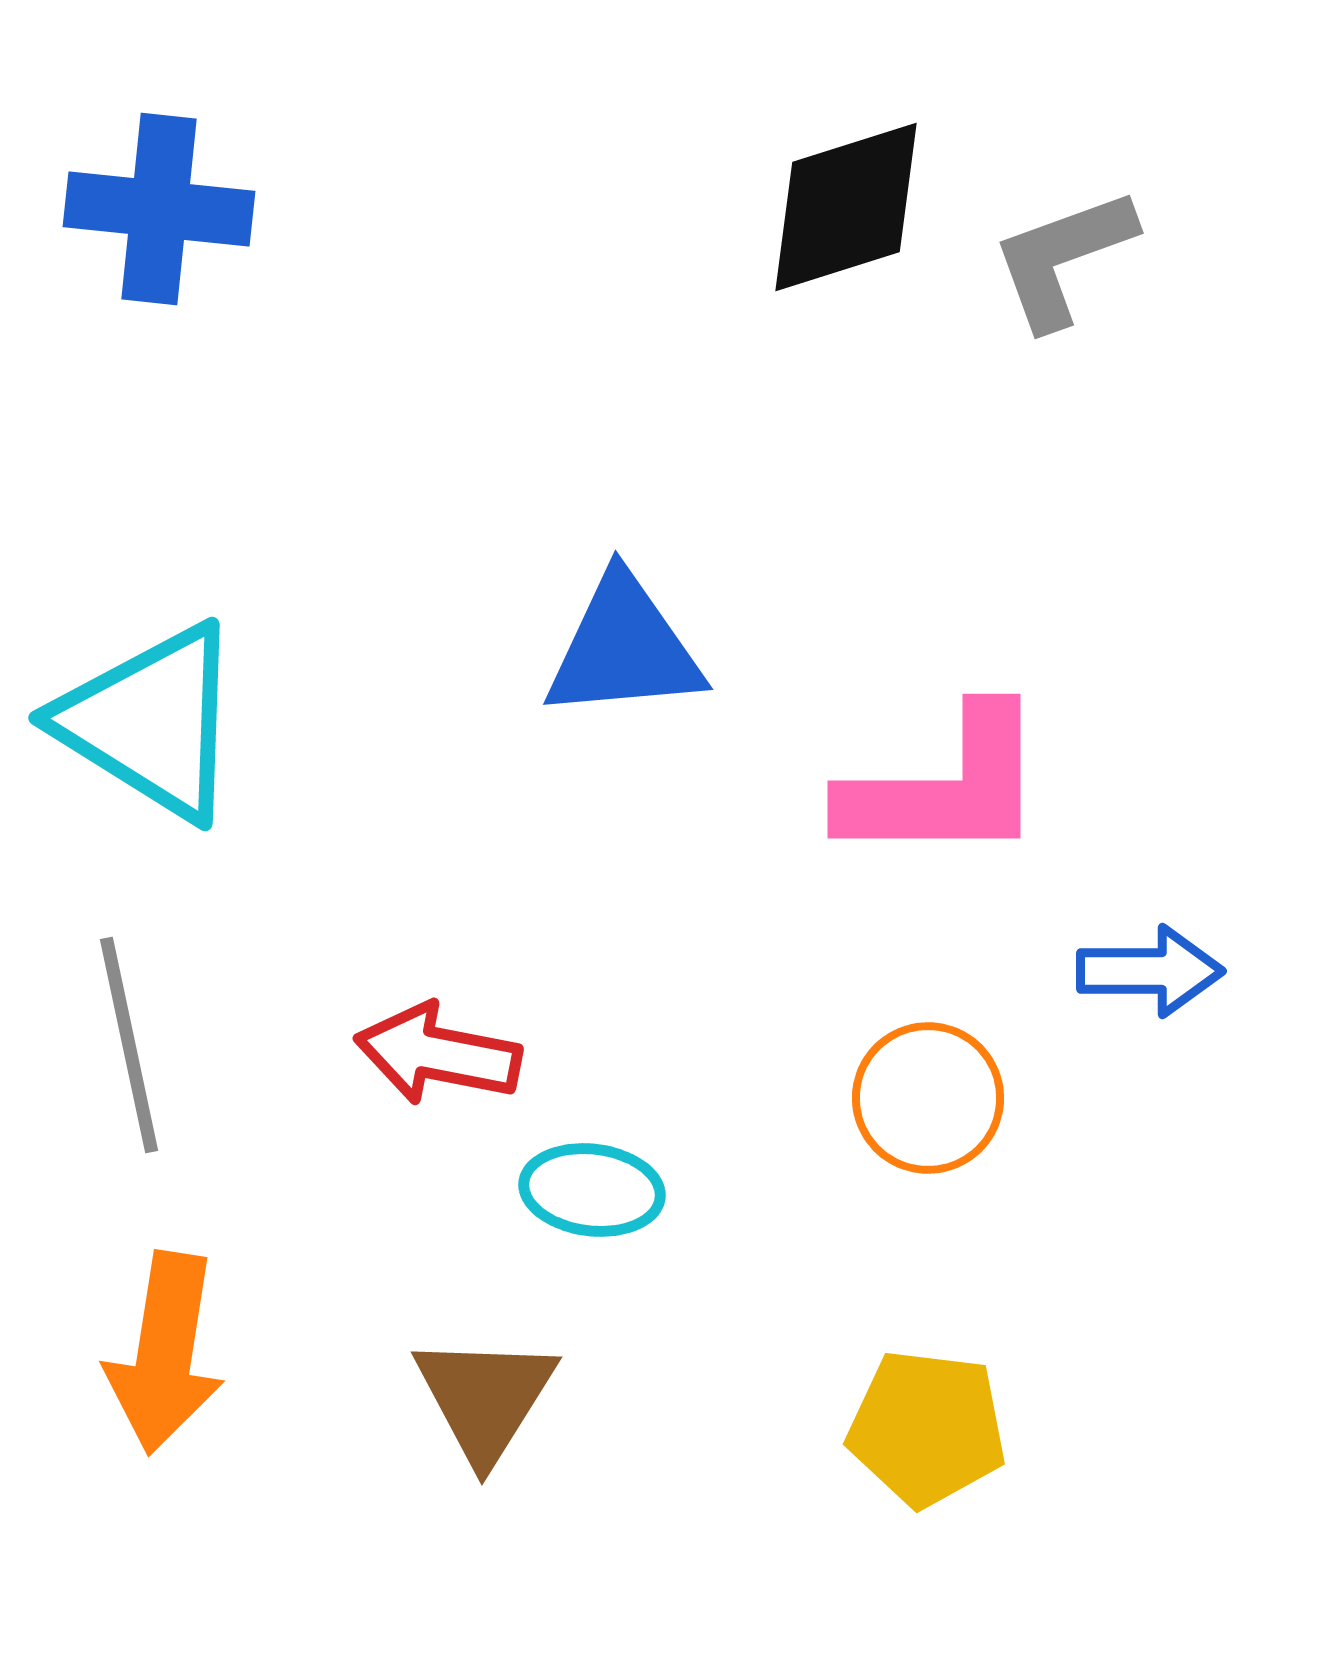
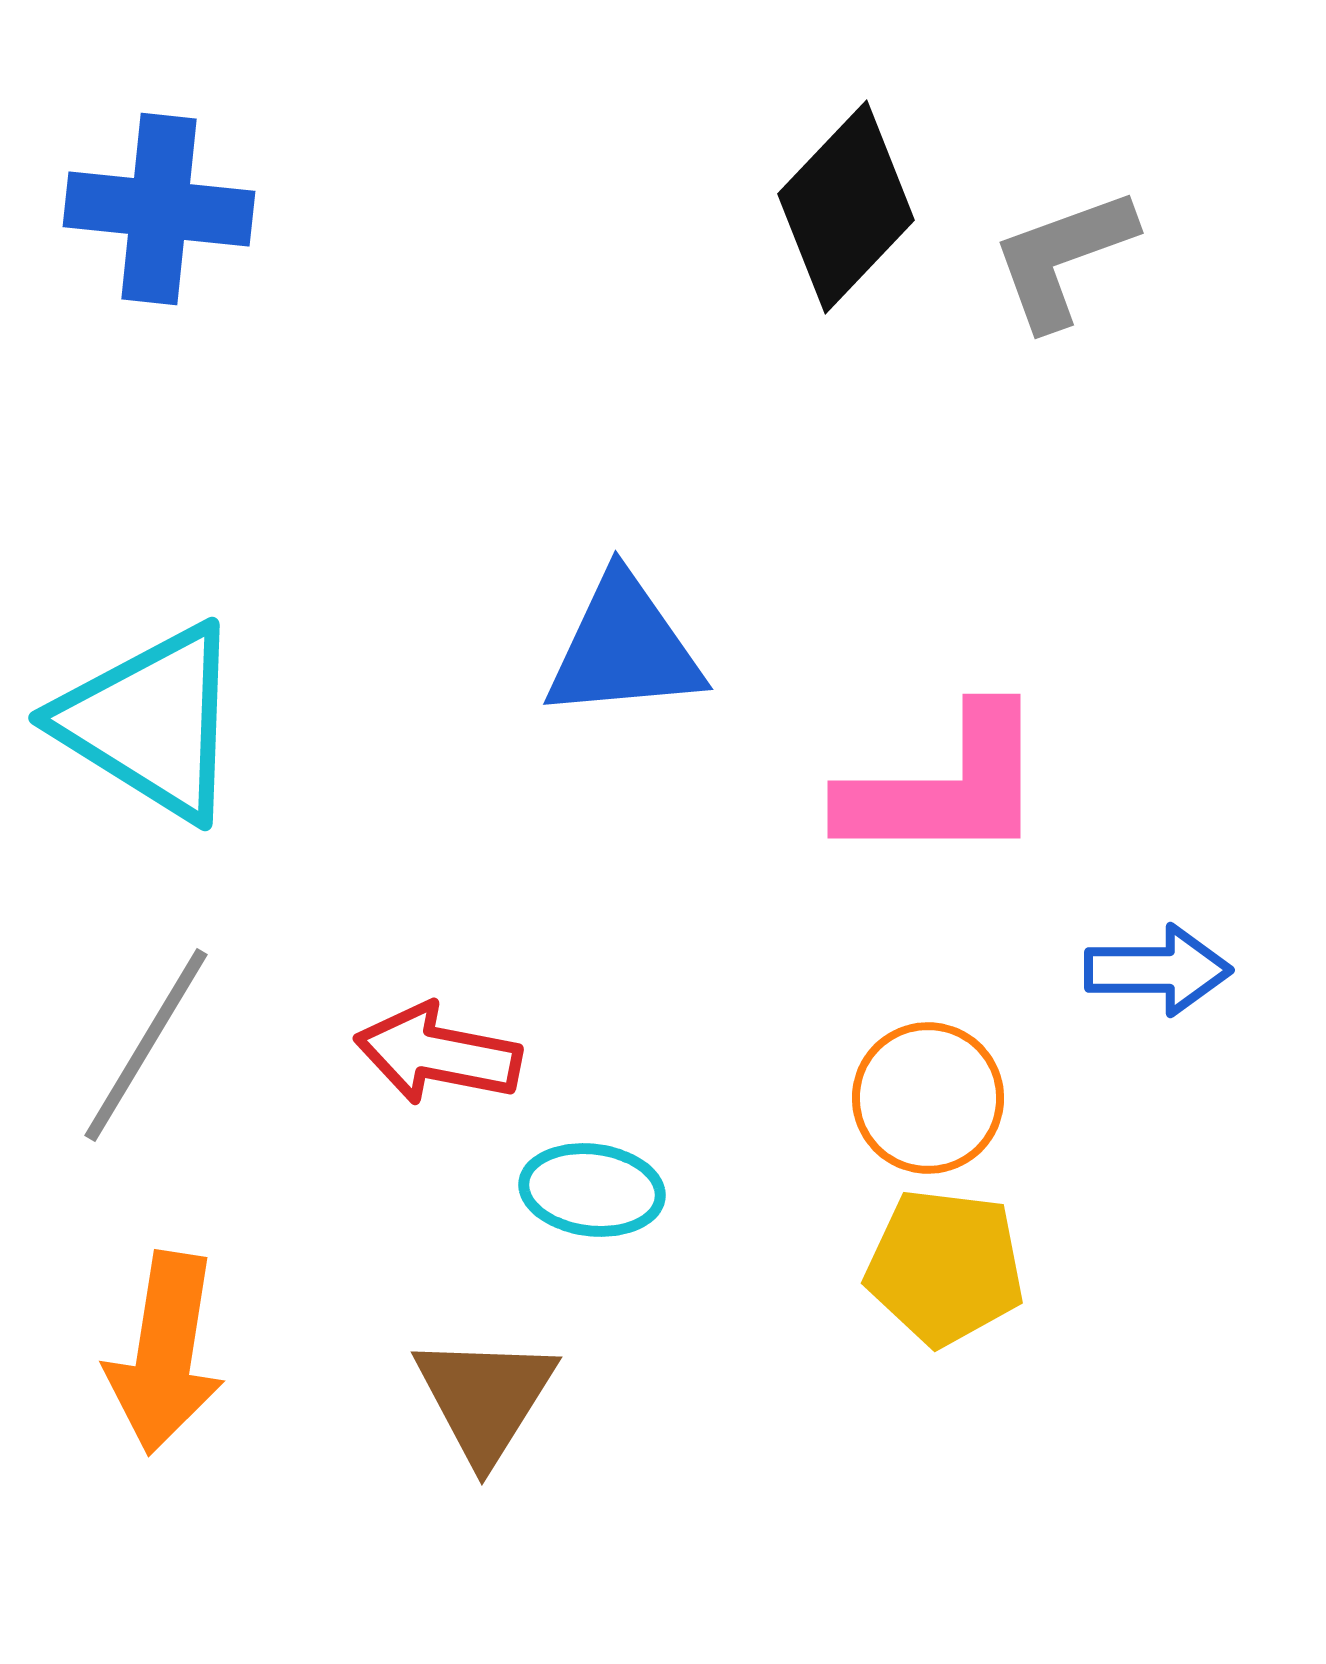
black diamond: rotated 29 degrees counterclockwise
blue arrow: moved 8 px right, 1 px up
gray line: moved 17 px right; rotated 43 degrees clockwise
yellow pentagon: moved 18 px right, 161 px up
